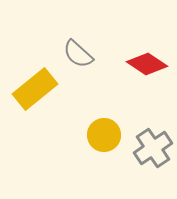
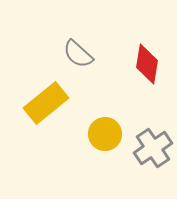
red diamond: rotated 66 degrees clockwise
yellow rectangle: moved 11 px right, 14 px down
yellow circle: moved 1 px right, 1 px up
